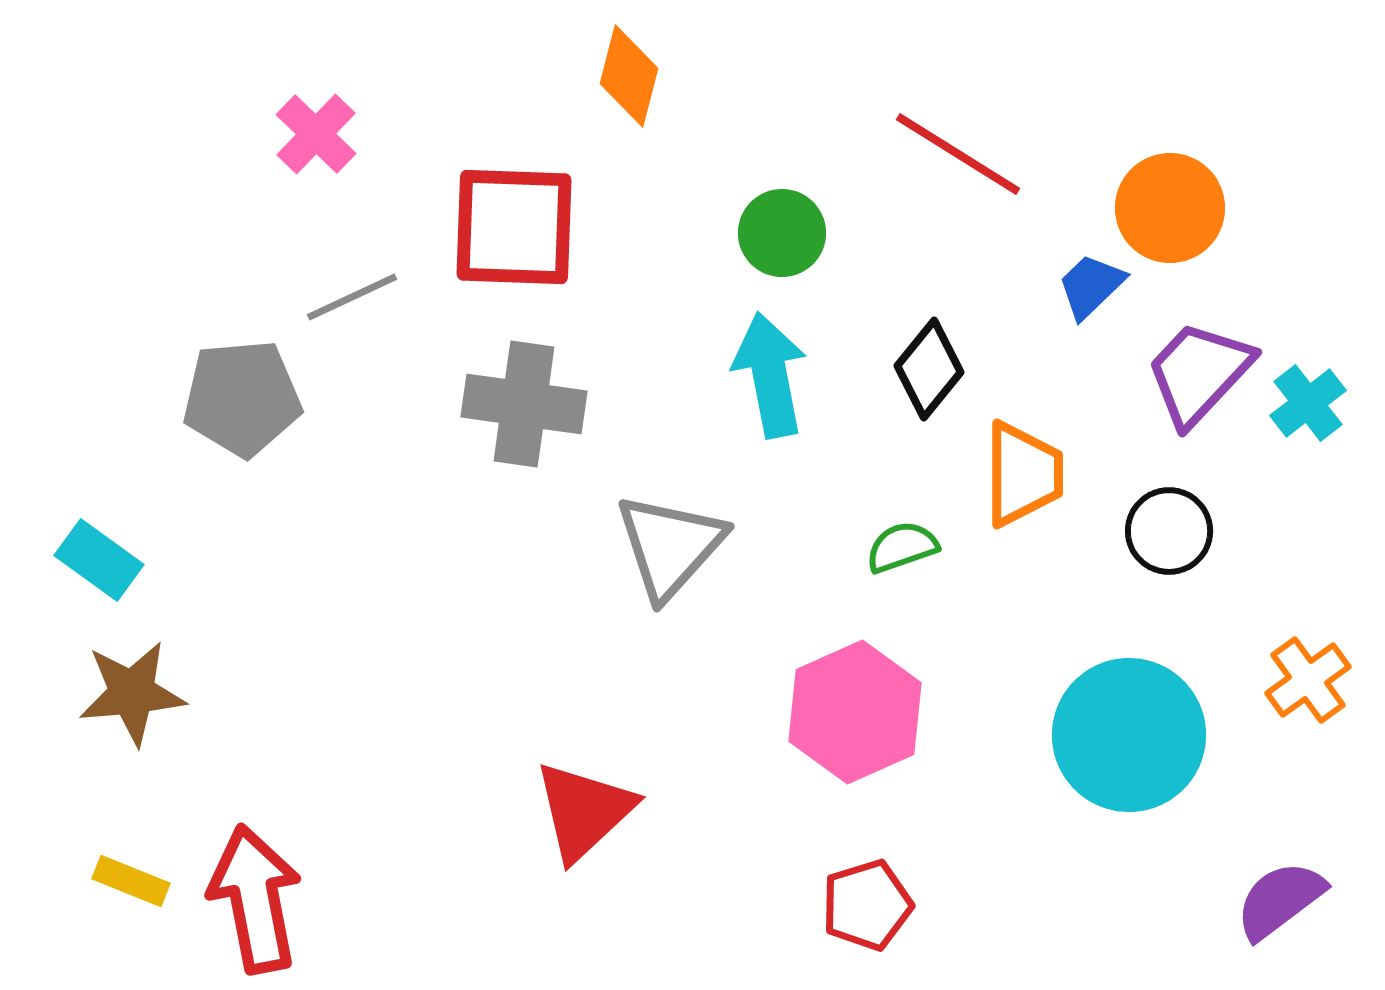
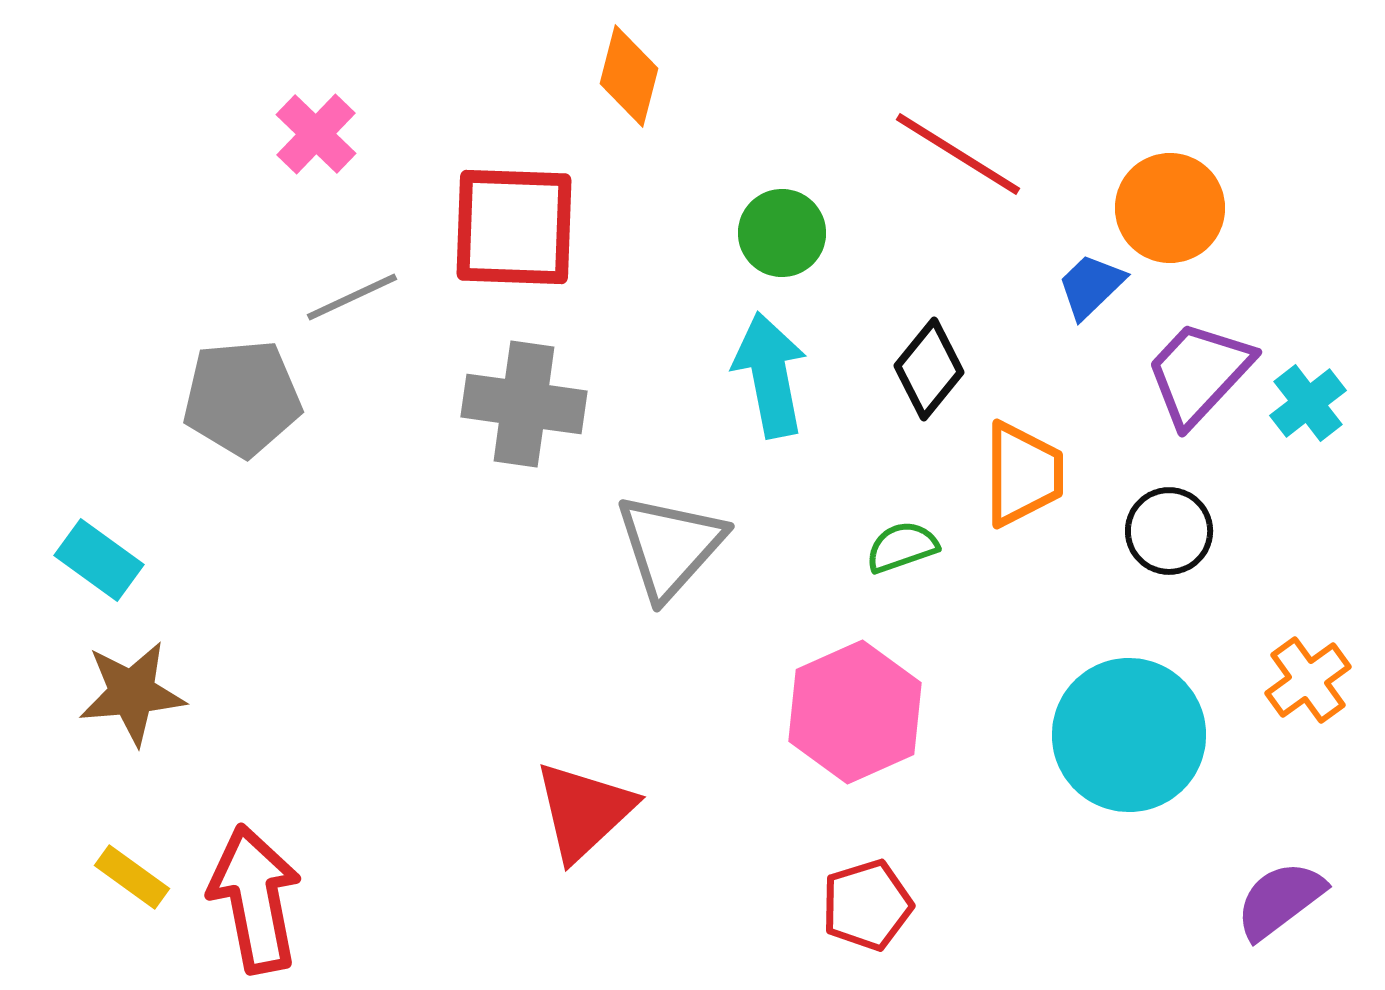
yellow rectangle: moved 1 px right, 4 px up; rotated 14 degrees clockwise
